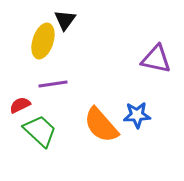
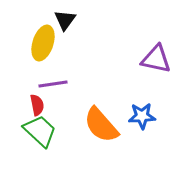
yellow ellipse: moved 2 px down
red semicircle: moved 17 px right; rotated 105 degrees clockwise
blue star: moved 5 px right, 1 px down
